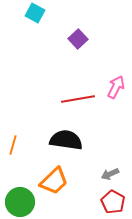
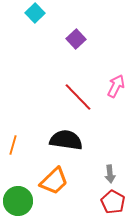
cyan square: rotated 18 degrees clockwise
purple square: moved 2 px left
pink arrow: moved 1 px up
red line: moved 2 px up; rotated 56 degrees clockwise
gray arrow: rotated 72 degrees counterclockwise
green circle: moved 2 px left, 1 px up
